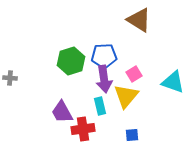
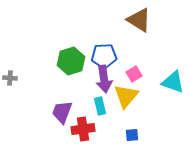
purple trapezoid: rotated 50 degrees clockwise
